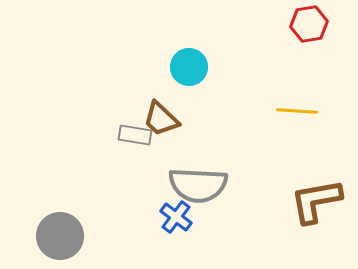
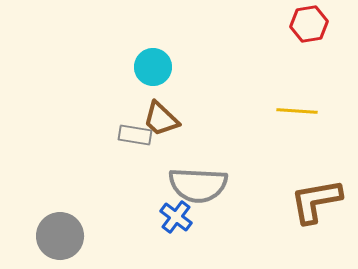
cyan circle: moved 36 px left
